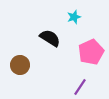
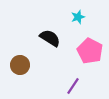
cyan star: moved 4 px right
pink pentagon: moved 1 px left, 1 px up; rotated 20 degrees counterclockwise
purple line: moved 7 px left, 1 px up
